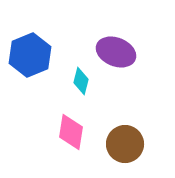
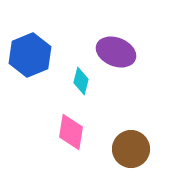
brown circle: moved 6 px right, 5 px down
